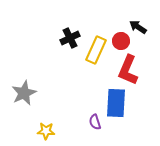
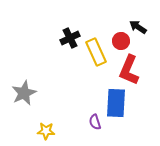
yellow rectangle: moved 2 px down; rotated 48 degrees counterclockwise
red L-shape: moved 1 px right
